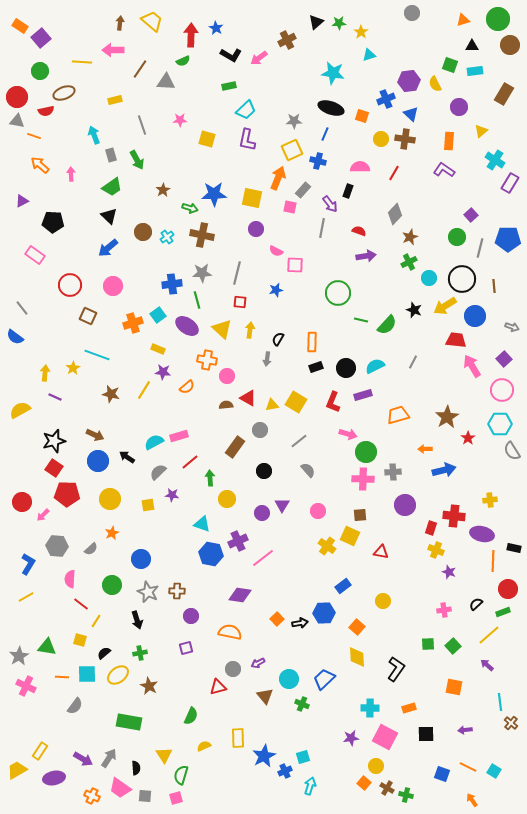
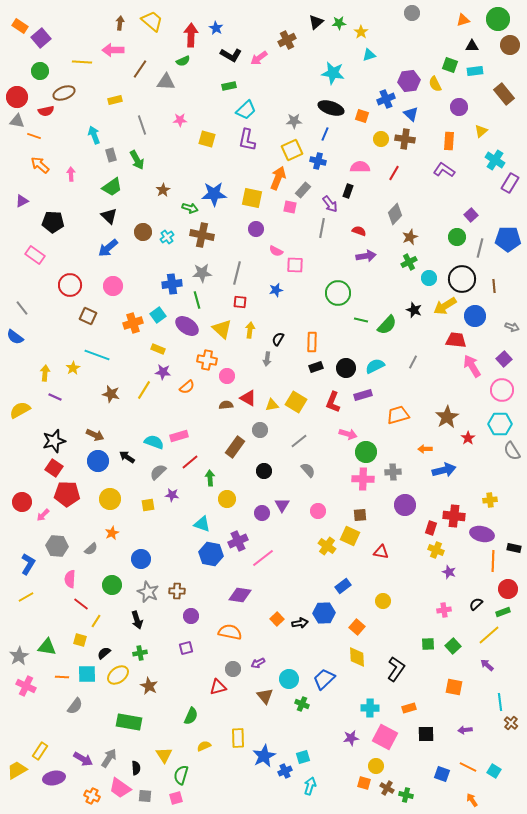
brown rectangle at (504, 94): rotated 70 degrees counterclockwise
cyan semicircle at (154, 442): rotated 48 degrees clockwise
orange square at (364, 783): rotated 24 degrees counterclockwise
